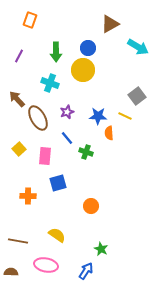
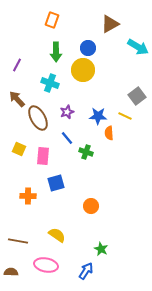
orange rectangle: moved 22 px right
purple line: moved 2 px left, 9 px down
yellow square: rotated 24 degrees counterclockwise
pink rectangle: moved 2 px left
blue square: moved 2 px left
